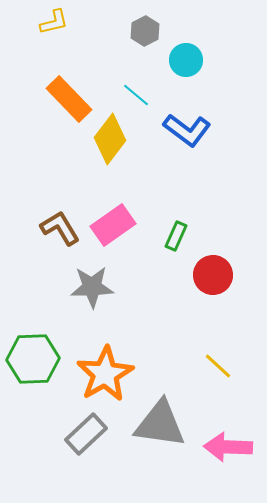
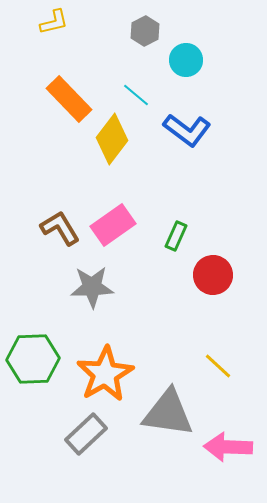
yellow diamond: moved 2 px right
gray triangle: moved 8 px right, 11 px up
